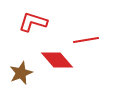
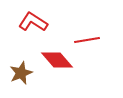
red L-shape: rotated 16 degrees clockwise
red line: moved 1 px right
